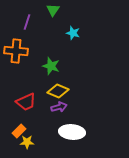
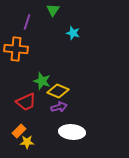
orange cross: moved 2 px up
green star: moved 9 px left, 15 px down
